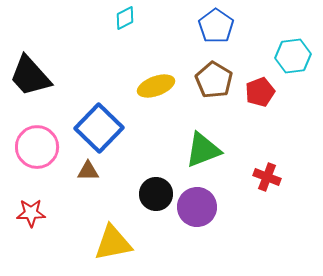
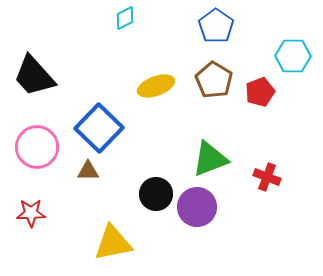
cyan hexagon: rotated 8 degrees clockwise
black trapezoid: moved 4 px right
green triangle: moved 7 px right, 9 px down
